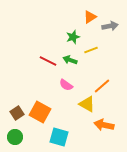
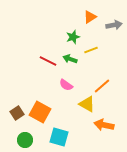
gray arrow: moved 4 px right, 1 px up
green arrow: moved 1 px up
green circle: moved 10 px right, 3 px down
